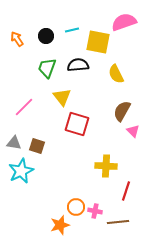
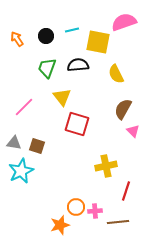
brown semicircle: moved 1 px right, 2 px up
yellow cross: rotated 15 degrees counterclockwise
pink cross: rotated 16 degrees counterclockwise
